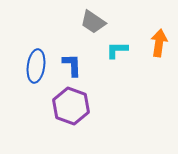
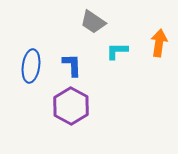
cyan L-shape: moved 1 px down
blue ellipse: moved 5 px left
purple hexagon: rotated 9 degrees clockwise
